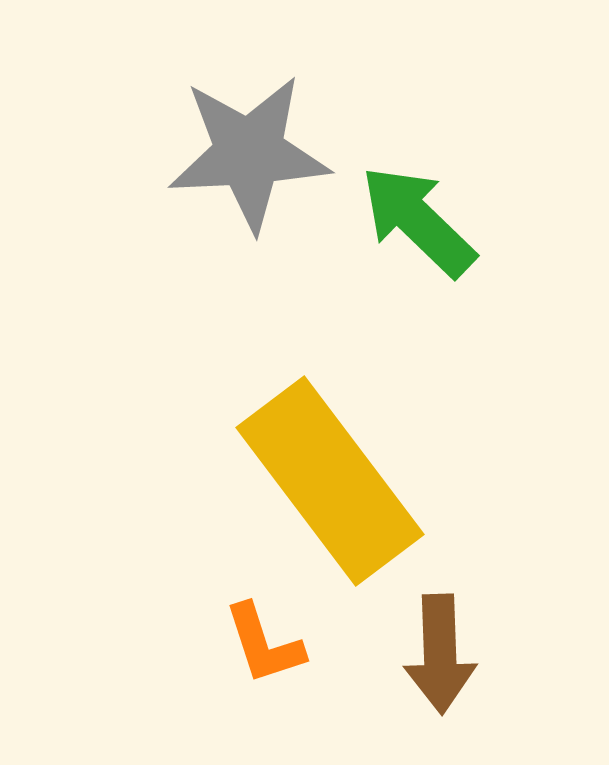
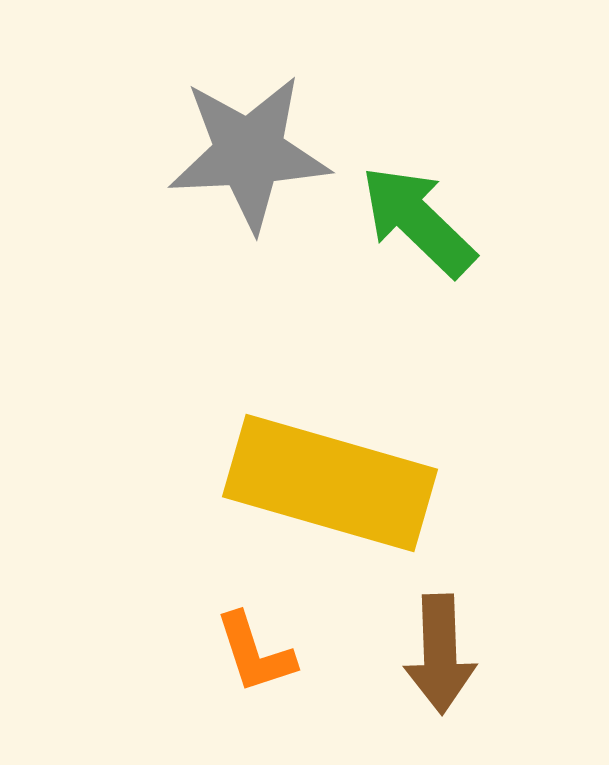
yellow rectangle: moved 2 px down; rotated 37 degrees counterclockwise
orange L-shape: moved 9 px left, 9 px down
